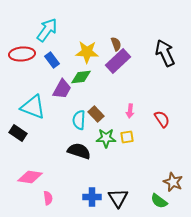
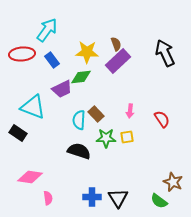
purple trapezoid: rotated 35 degrees clockwise
